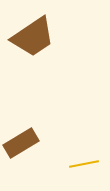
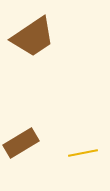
yellow line: moved 1 px left, 11 px up
